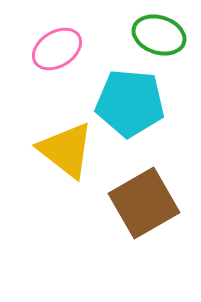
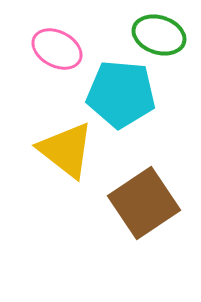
pink ellipse: rotated 60 degrees clockwise
cyan pentagon: moved 9 px left, 9 px up
brown square: rotated 4 degrees counterclockwise
